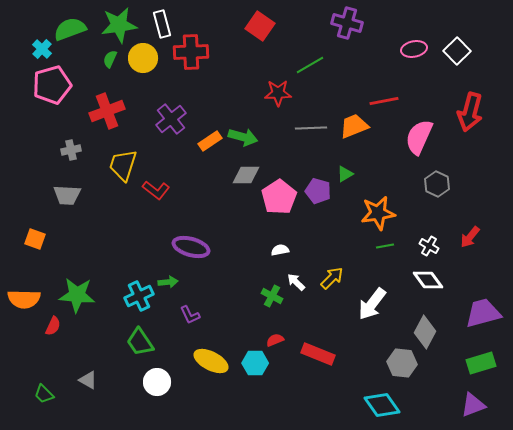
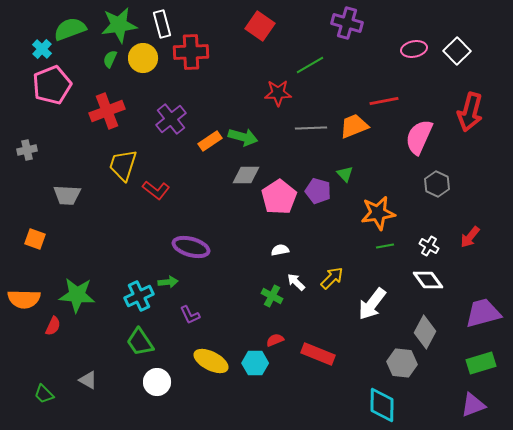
pink pentagon at (52, 85): rotated 6 degrees counterclockwise
gray cross at (71, 150): moved 44 px left
green triangle at (345, 174): rotated 42 degrees counterclockwise
cyan diamond at (382, 405): rotated 36 degrees clockwise
